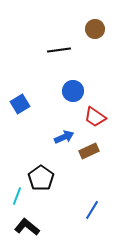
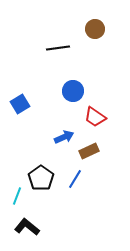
black line: moved 1 px left, 2 px up
blue line: moved 17 px left, 31 px up
